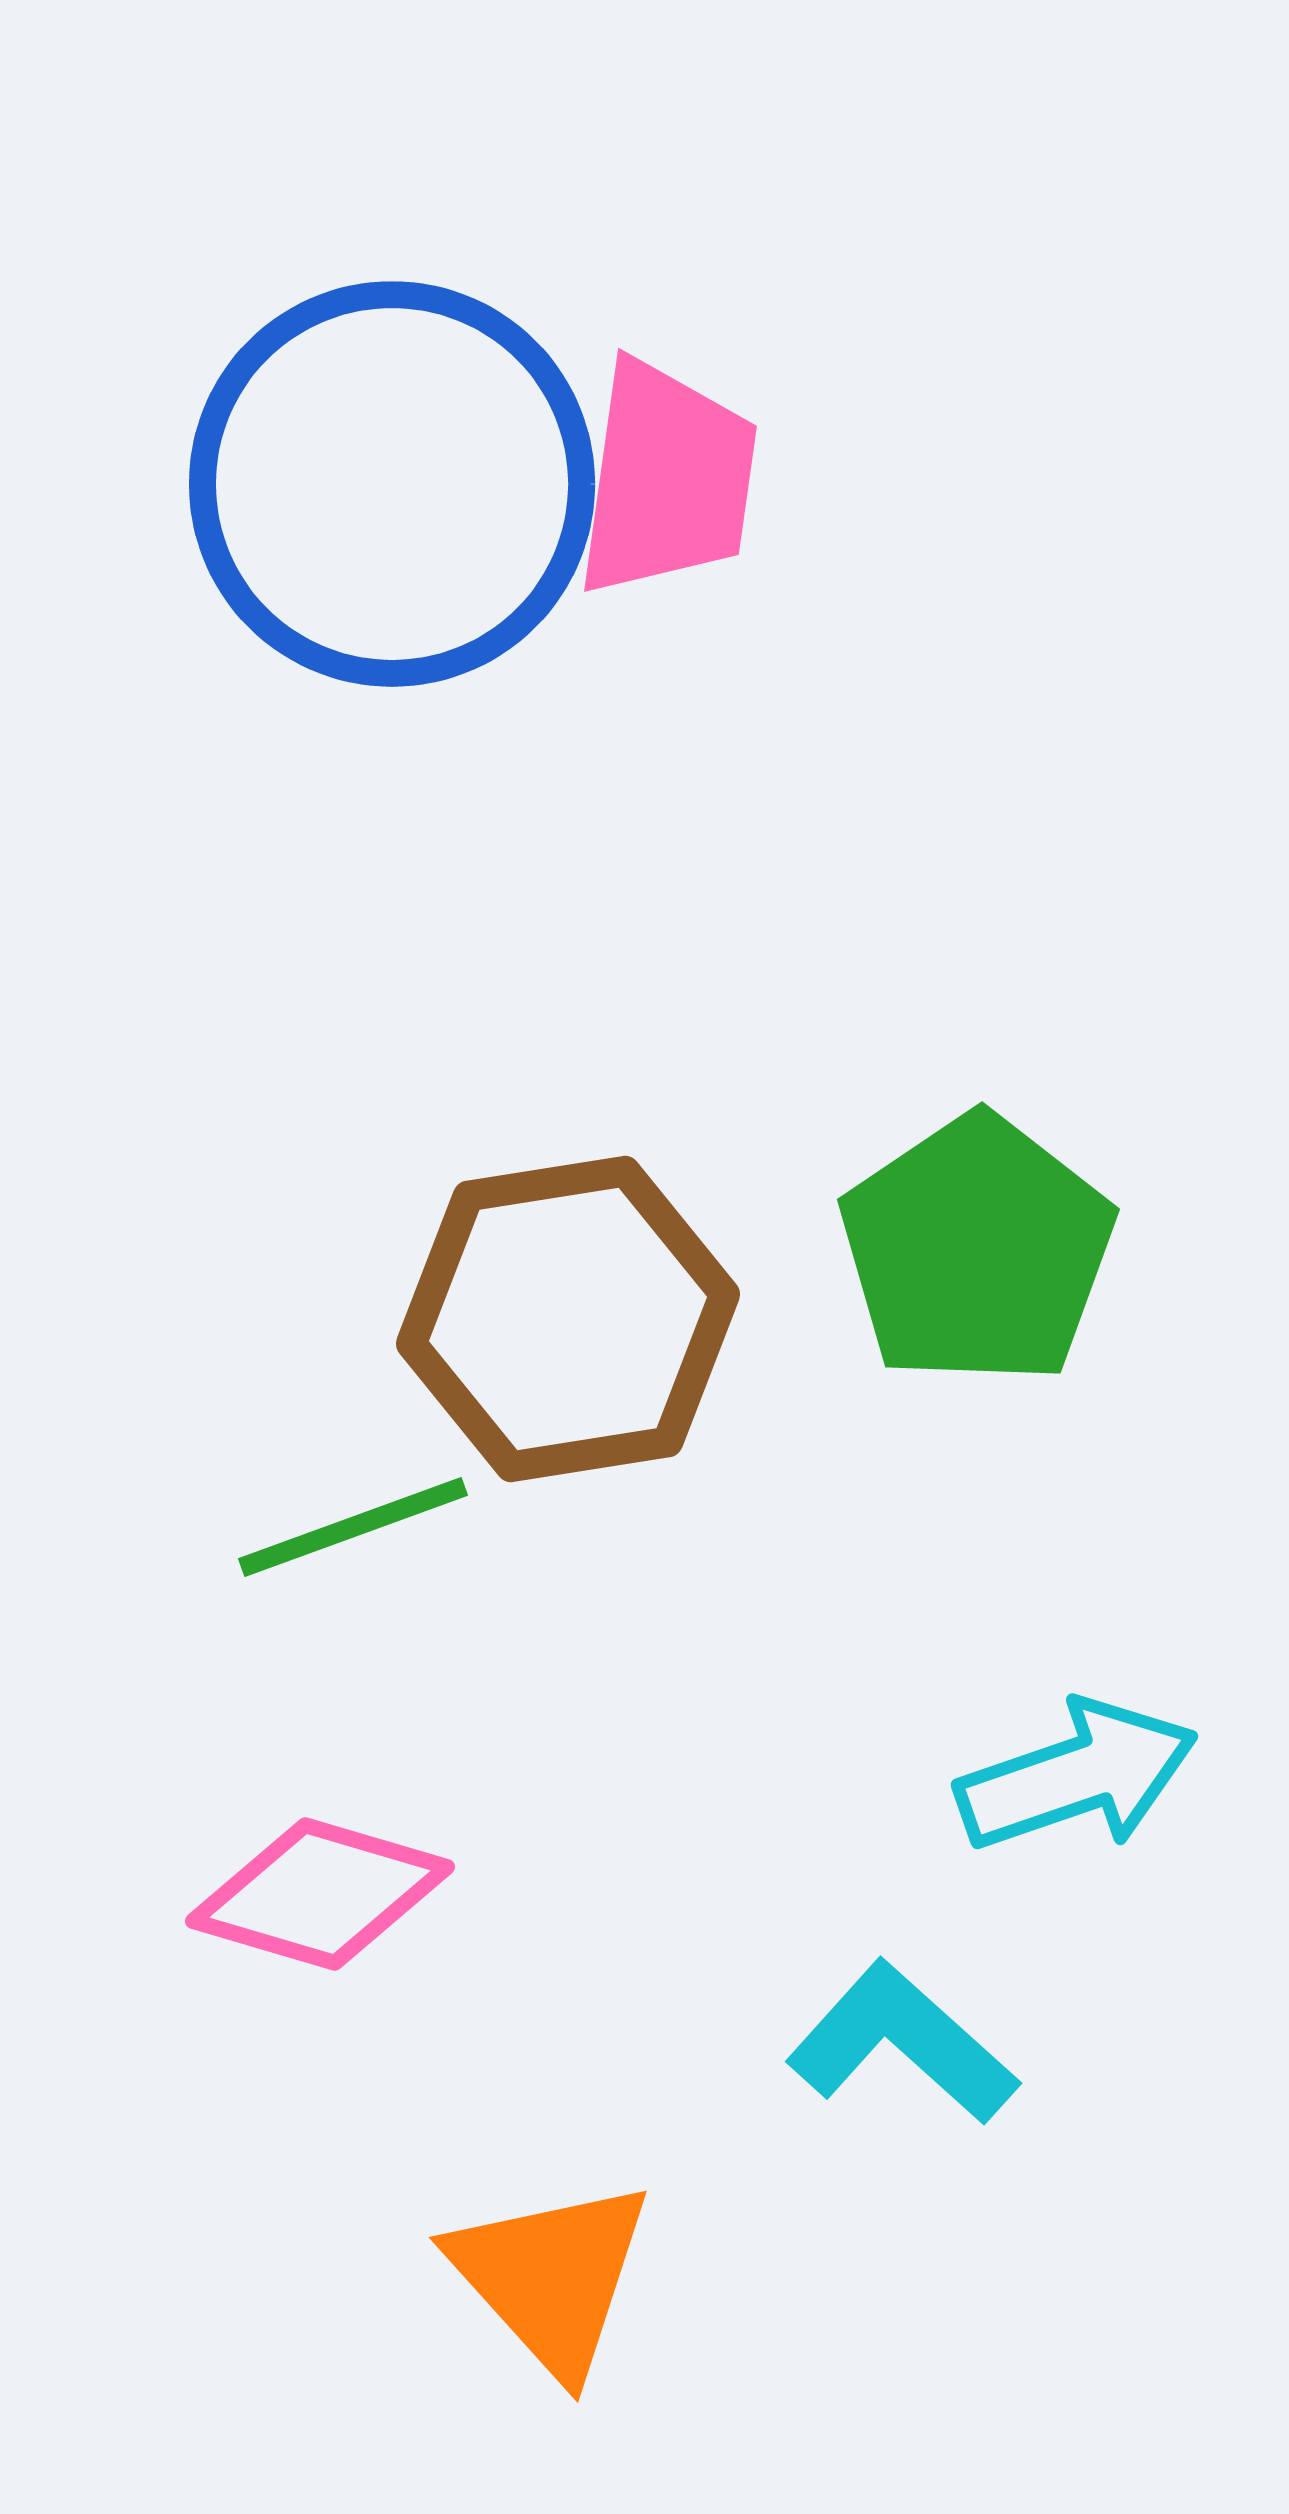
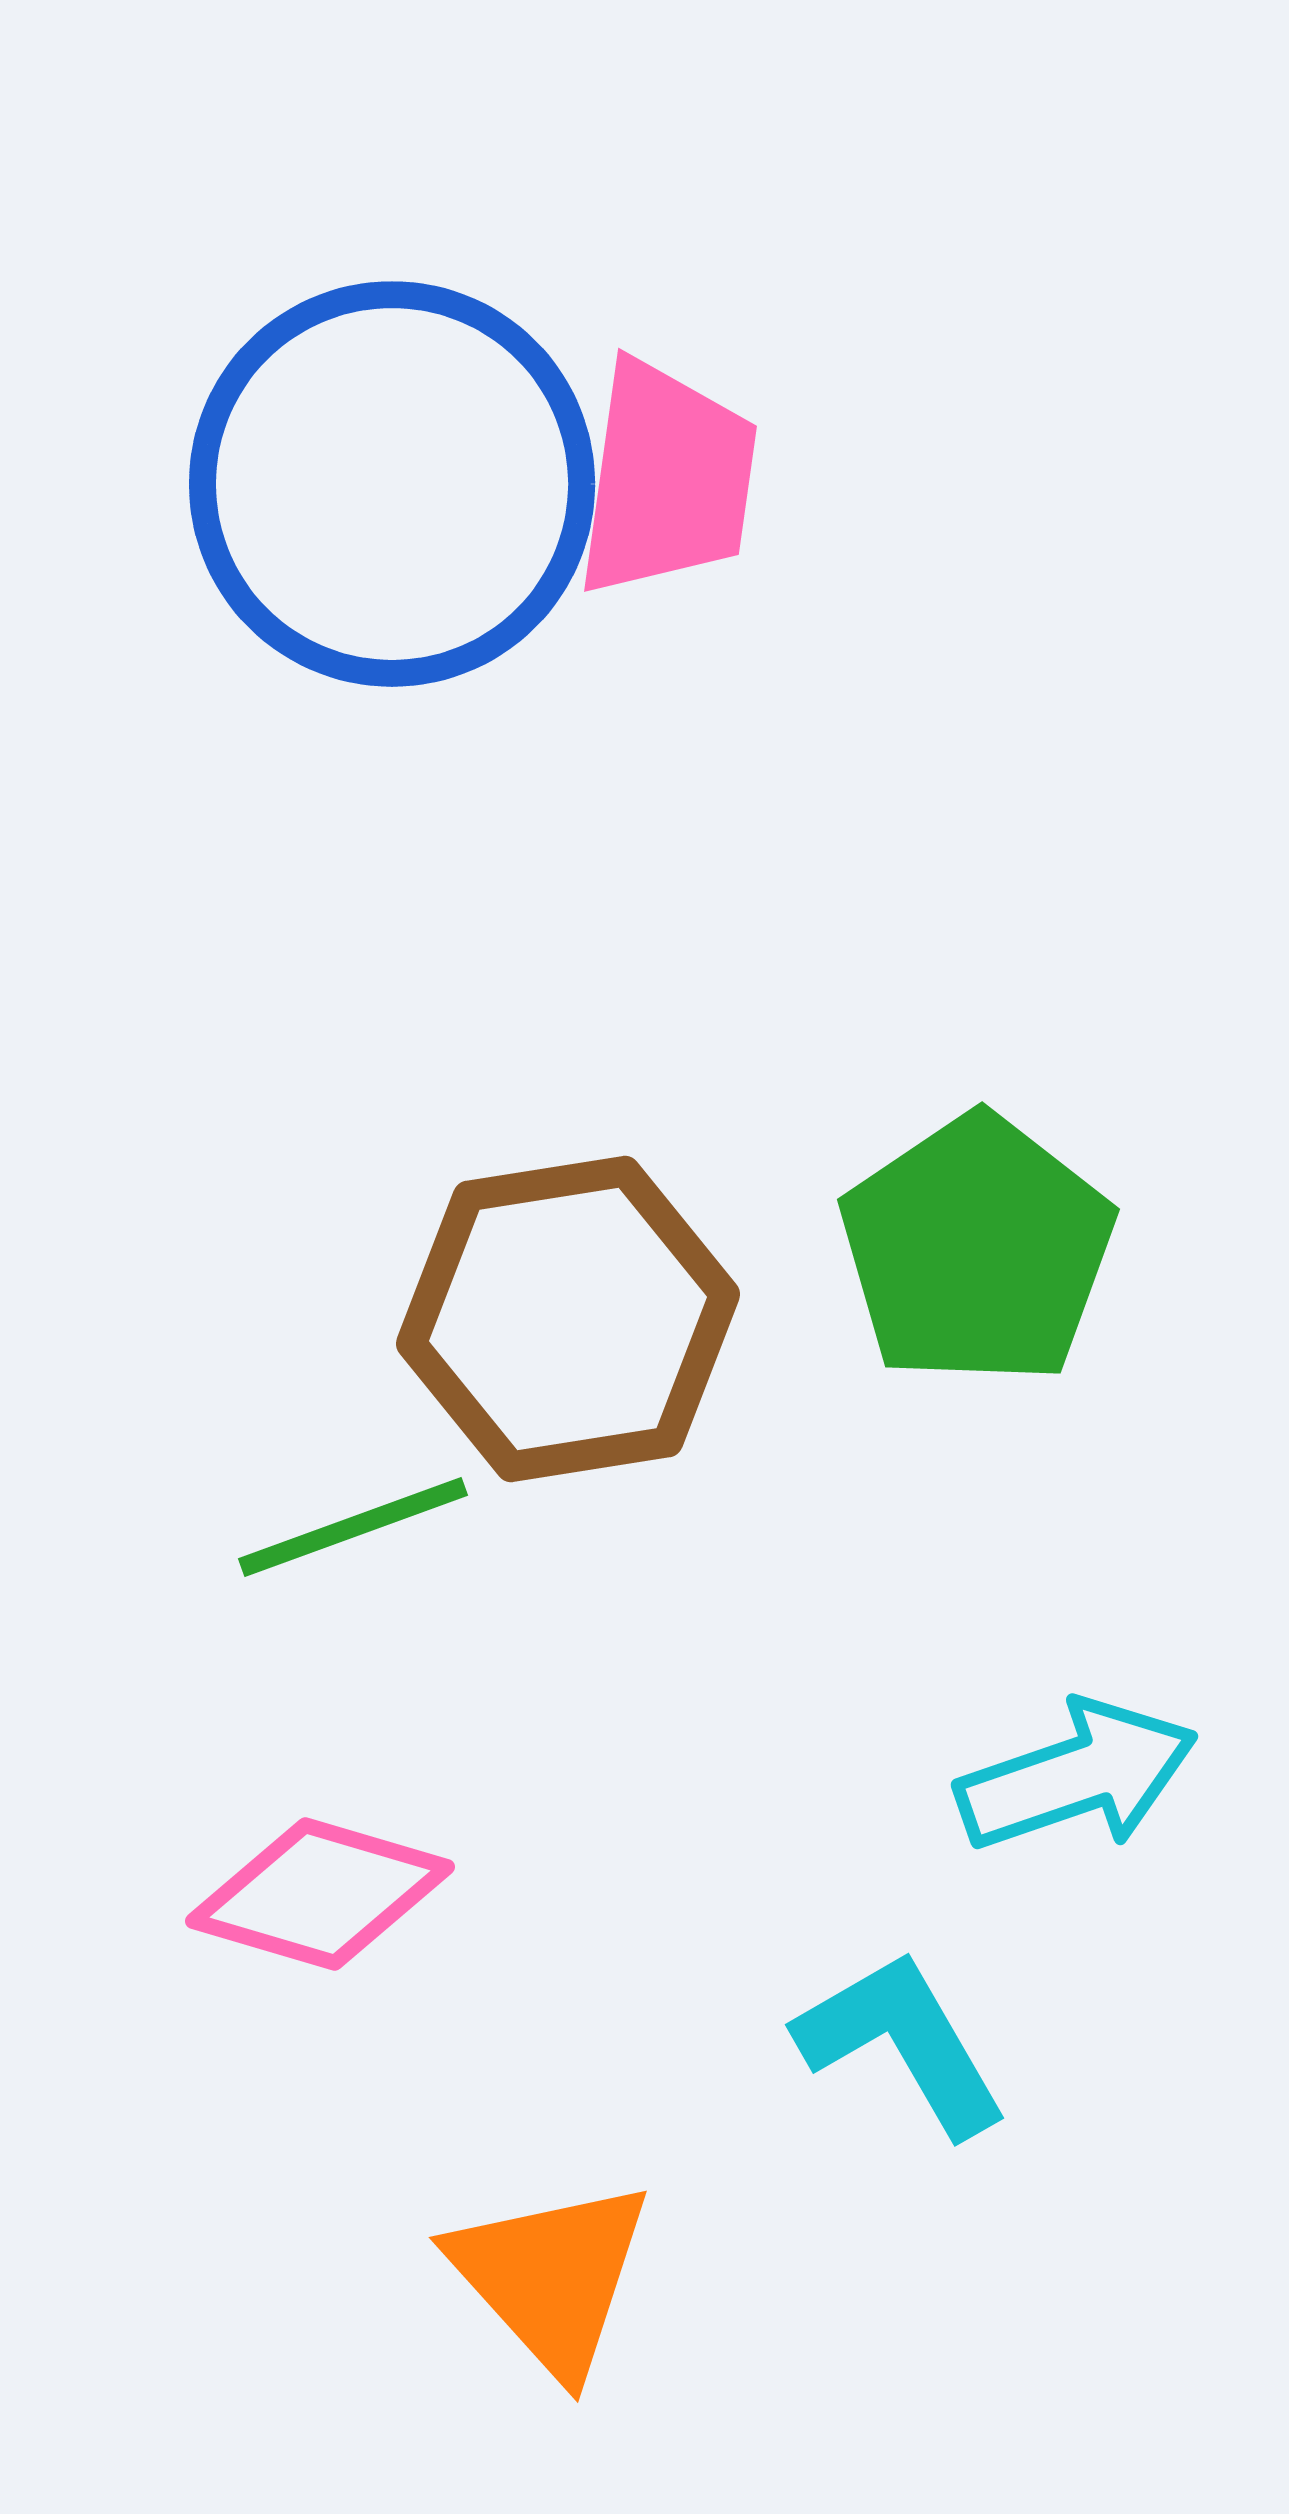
cyan L-shape: rotated 18 degrees clockwise
